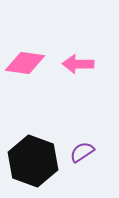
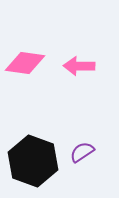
pink arrow: moved 1 px right, 2 px down
